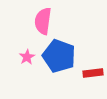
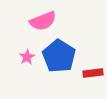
pink semicircle: rotated 120 degrees counterclockwise
blue pentagon: rotated 12 degrees clockwise
